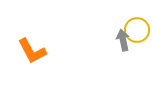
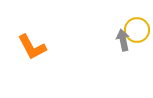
orange L-shape: moved 4 px up
